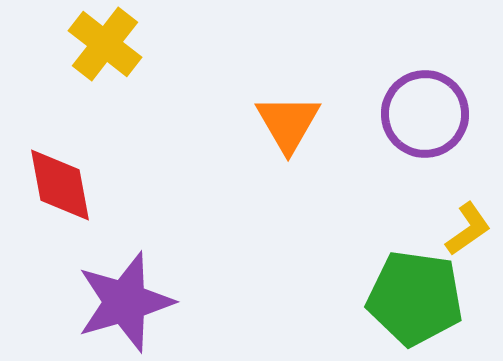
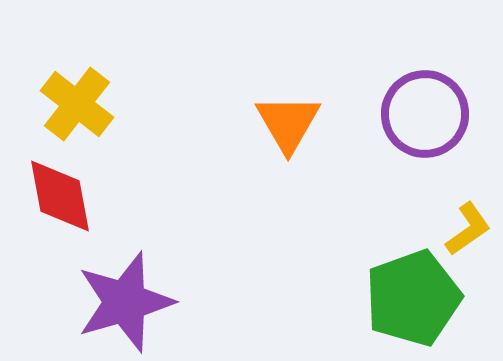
yellow cross: moved 28 px left, 60 px down
red diamond: moved 11 px down
green pentagon: moved 2 px left; rotated 28 degrees counterclockwise
